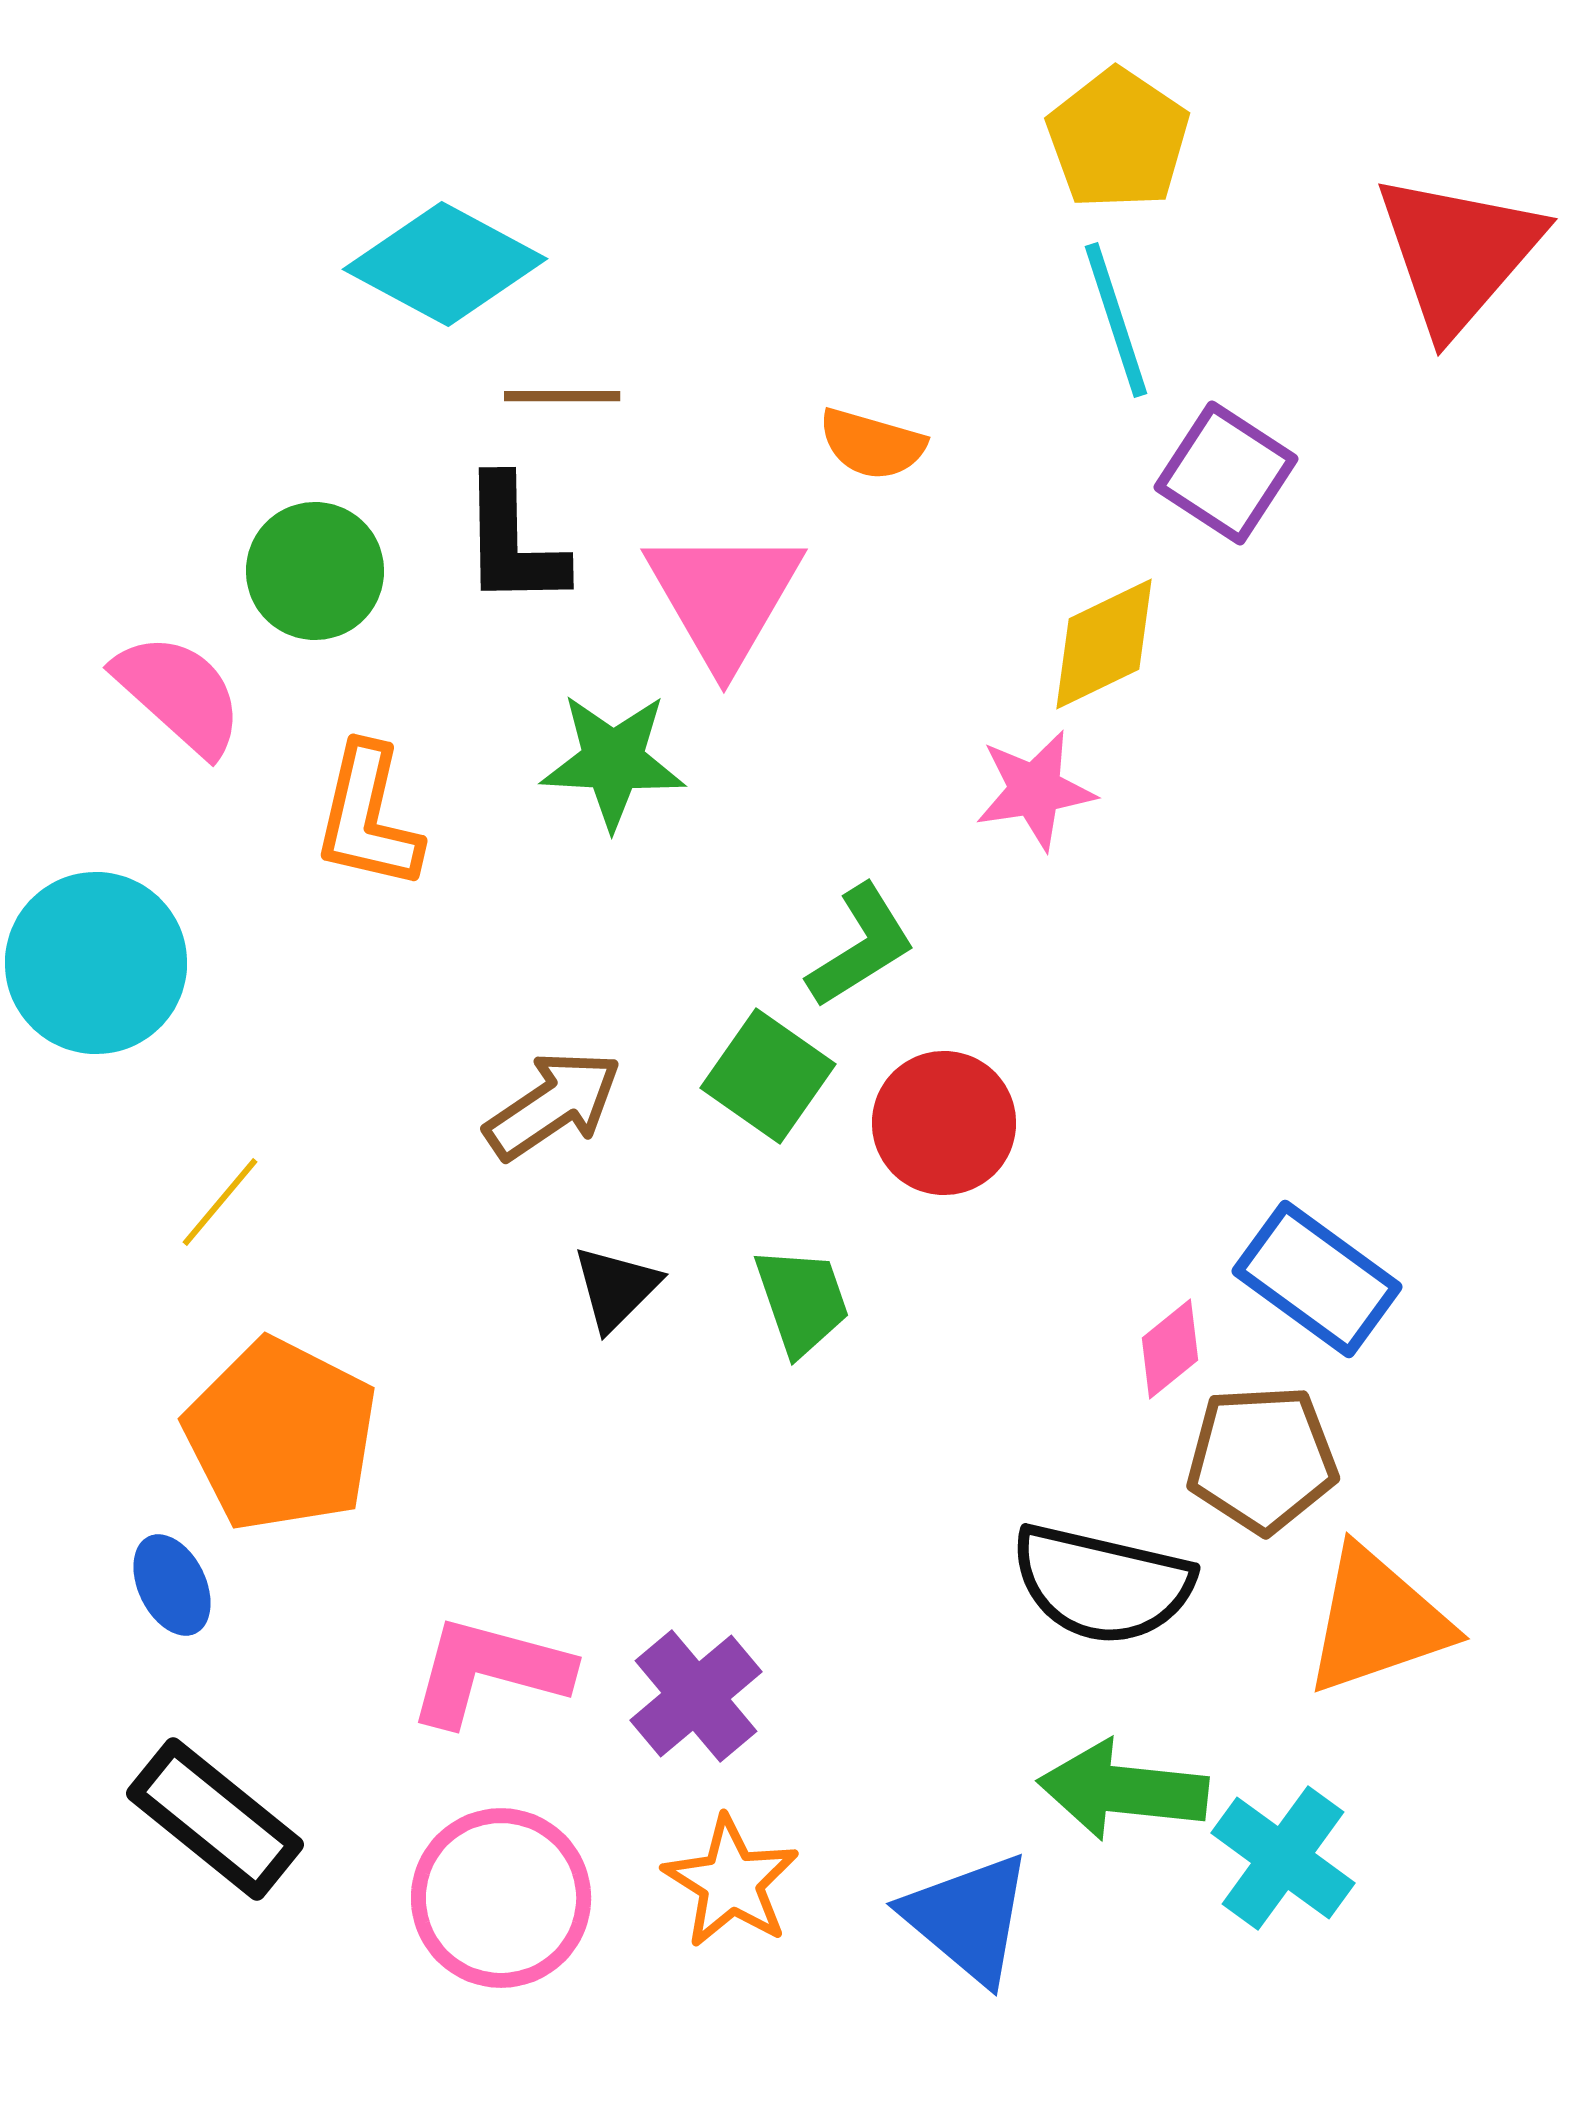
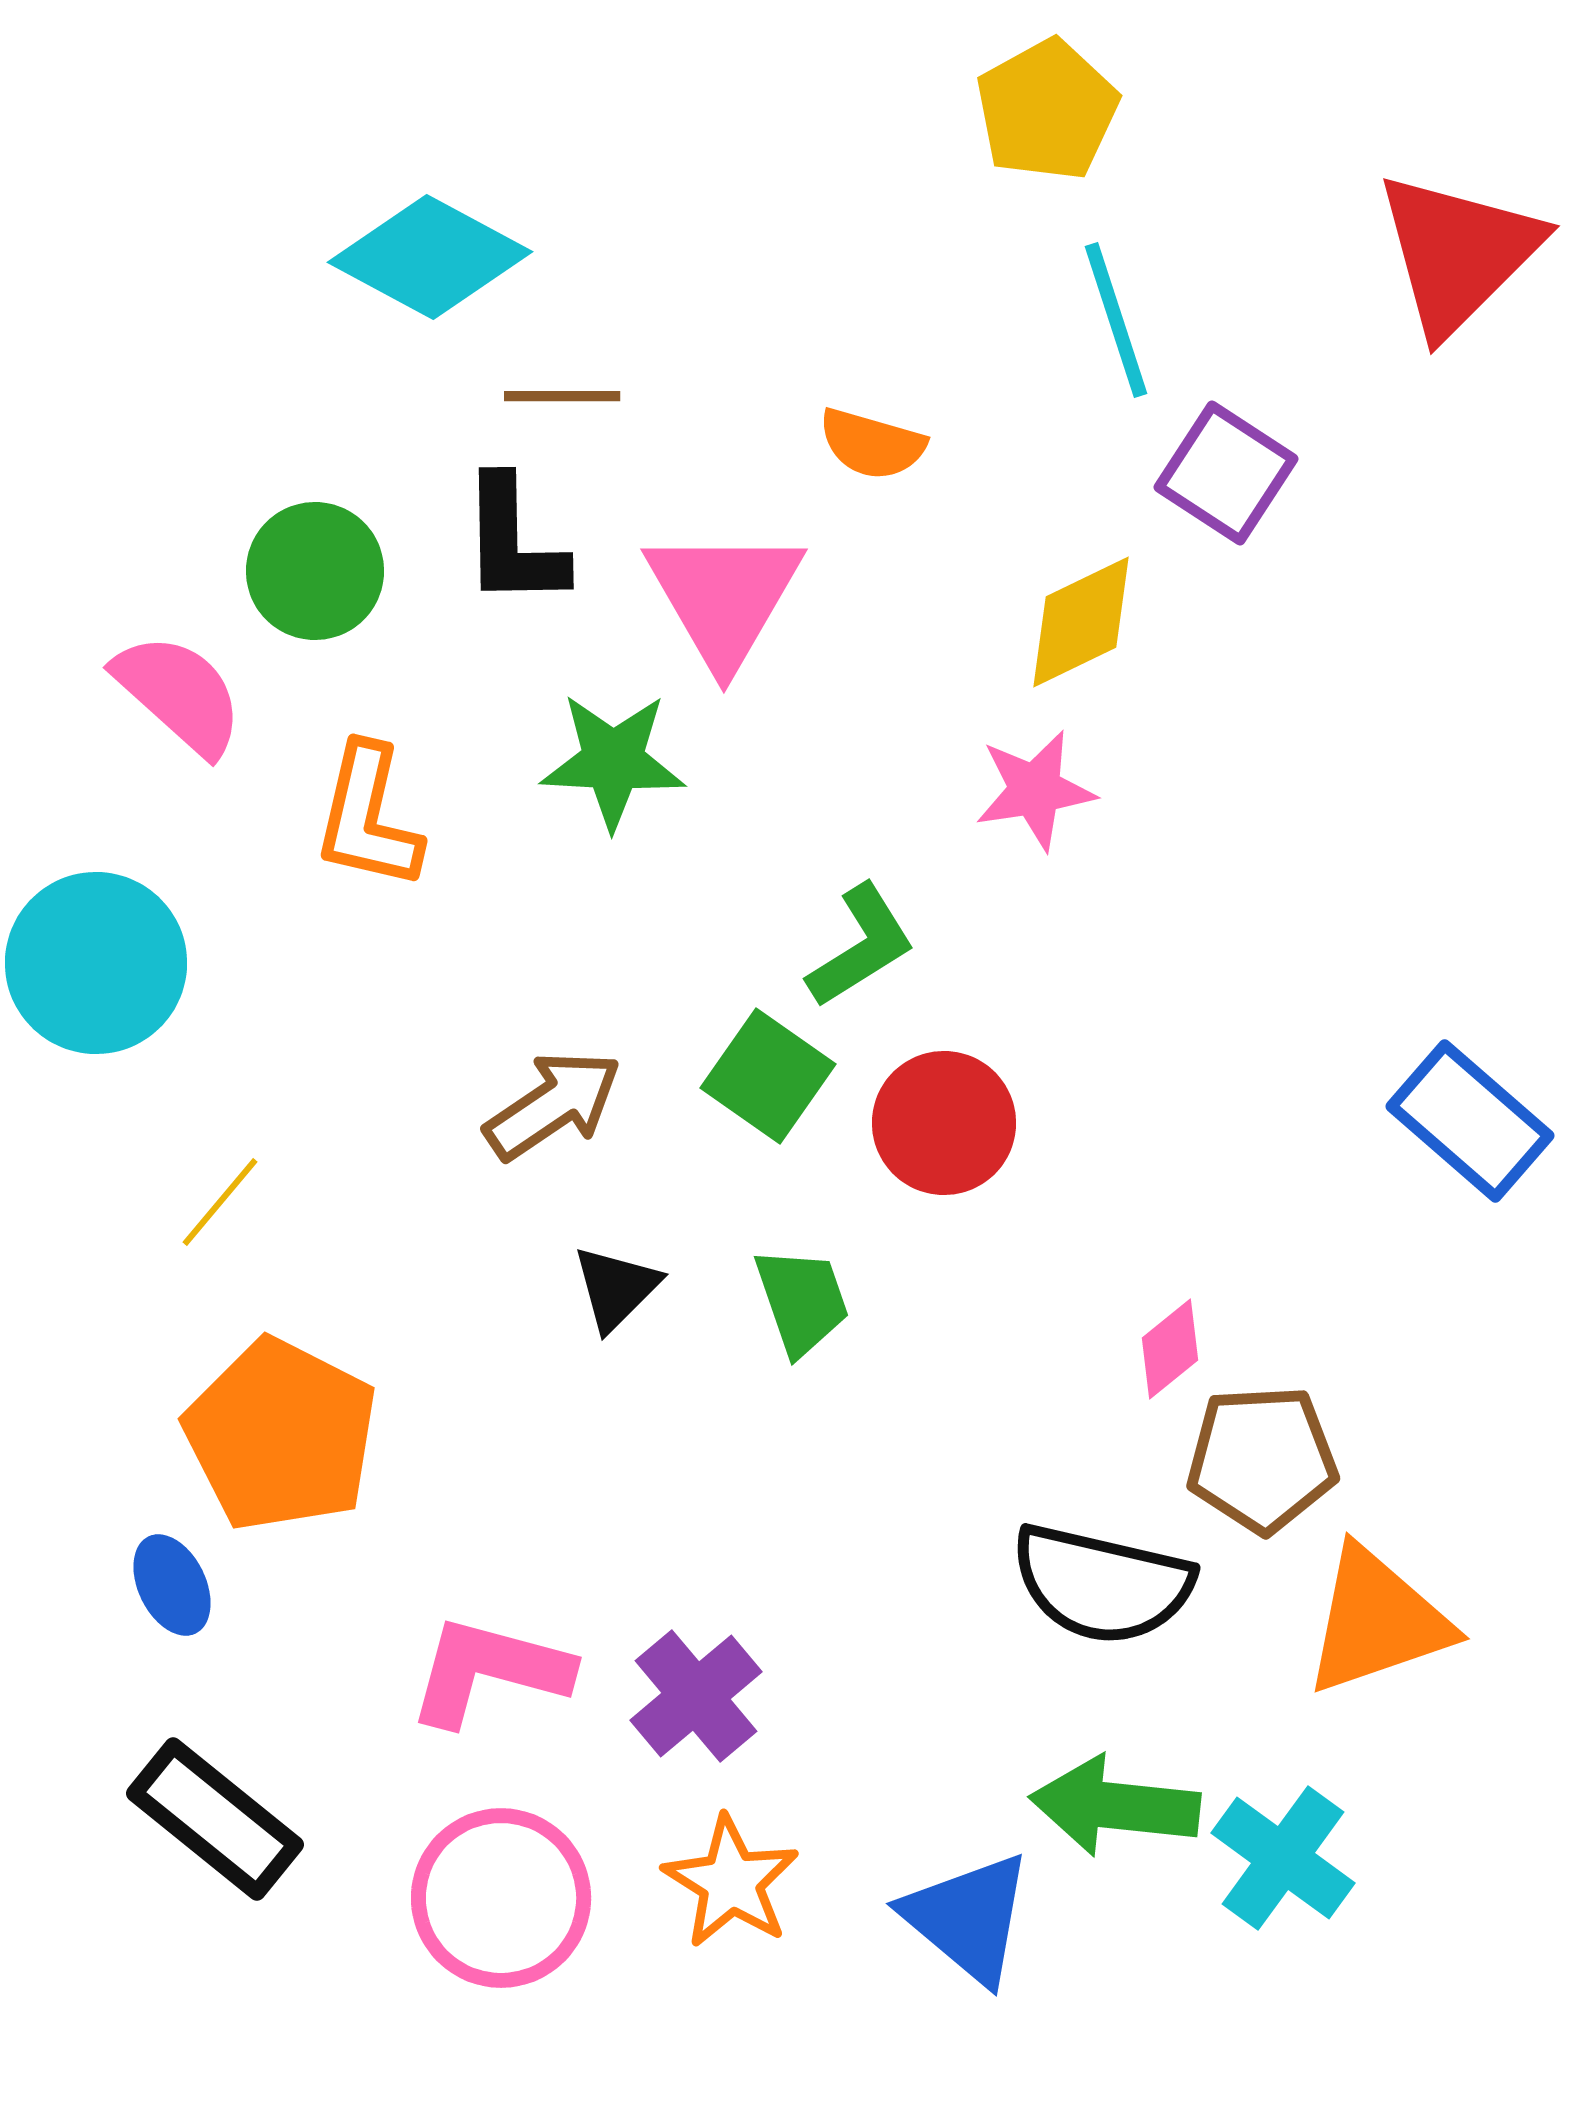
yellow pentagon: moved 71 px left, 29 px up; rotated 9 degrees clockwise
red triangle: rotated 4 degrees clockwise
cyan diamond: moved 15 px left, 7 px up
yellow diamond: moved 23 px left, 22 px up
blue rectangle: moved 153 px right, 158 px up; rotated 5 degrees clockwise
green arrow: moved 8 px left, 16 px down
